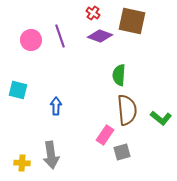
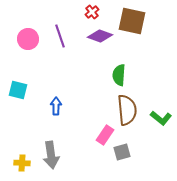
red cross: moved 1 px left, 1 px up; rotated 16 degrees clockwise
pink circle: moved 3 px left, 1 px up
